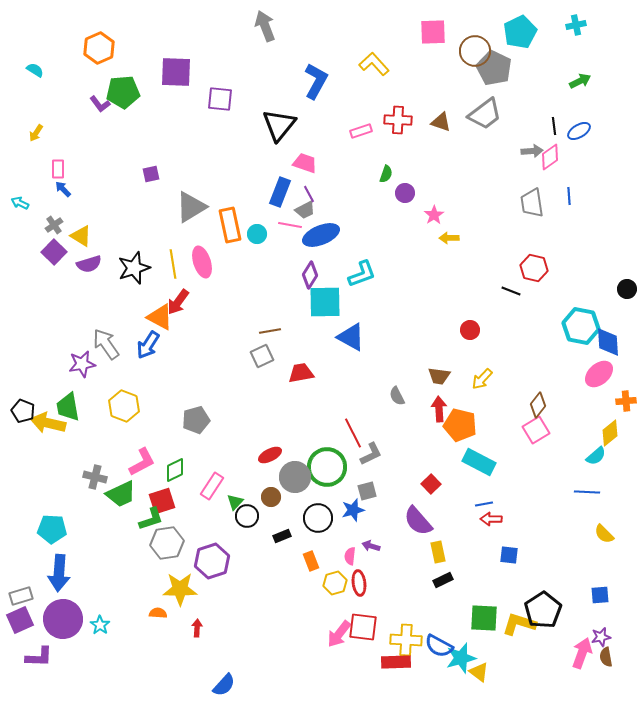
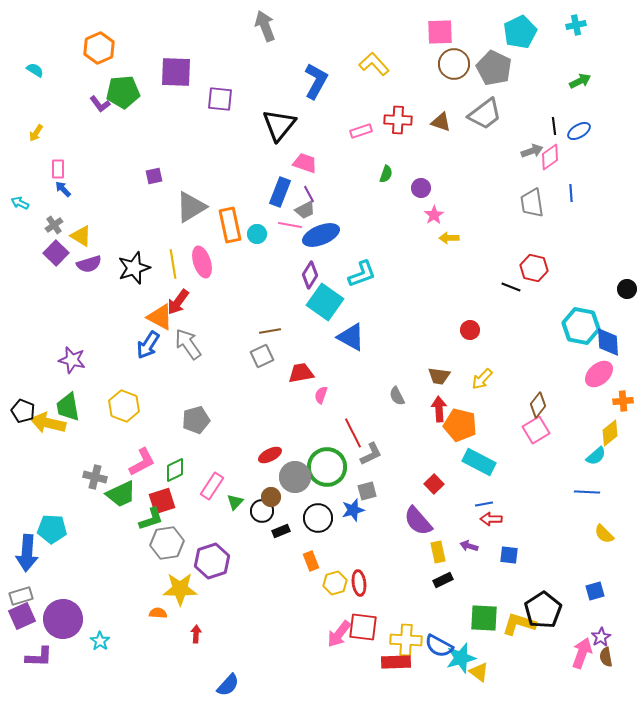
pink square at (433, 32): moved 7 px right
brown circle at (475, 51): moved 21 px left, 13 px down
gray arrow at (532, 151): rotated 15 degrees counterclockwise
purple square at (151, 174): moved 3 px right, 2 px down
purple circle at (405, 193): moved 16 px right, 5 px up
blue line at (569, 196): moved 2 px right, 3 px up
purple square at (54, 252): moved 2 px right, 1 px down
black line at (511, 291): moved 4 px up
cyan square at (325, 302): rotated 36 degrees clockwise
gray arrow at (106, 344): moved 82 px right
purple star at (82, 364): moved 10 px left, 4 px up; rotated 24 degrees clockwise
orange cross at (626, 401): moved 3 px left
red square at (431, 484): moved 3 px right
black circle at (247, 516): moved 15 px right, 5 px up
black rectangle at (282, 536): moved 1 px left, 5 px up
purple arrow at (371, 546): moved 98 px right
pink semicircle at (350, 556): moved 29 px left, 161 px up; rotated 12 degrees clockwise
blue arrow at (59, 573): moved 32 px left, 20 px up
blue square at (600, 595): moved 5 px left, 4 px up; rotated 12 degrees counterclockwise
purple square at (20, 620): moved 2 px right, 4 px up
cyan star at (100, 625): moved 16 px down
red arrow at (197, 628): moved 1 px left, 6 px down
purple star at (601, 637): rotated 18 degrees counterclockwise
blue semicircle at (224, 685): moved 4 px right
